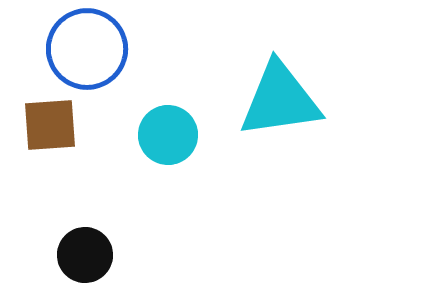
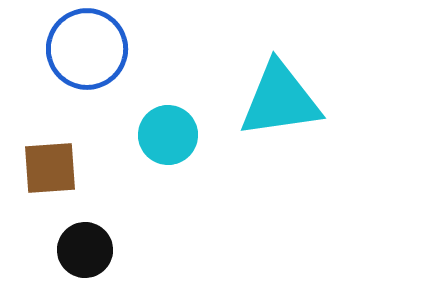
brown square: moved 43 px down
black circle: moved 5 px up
